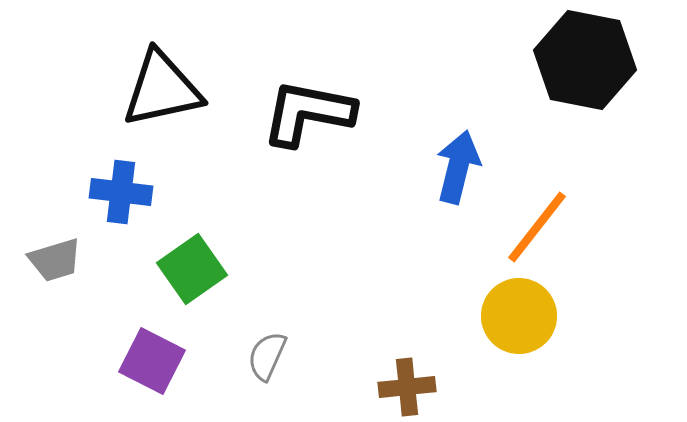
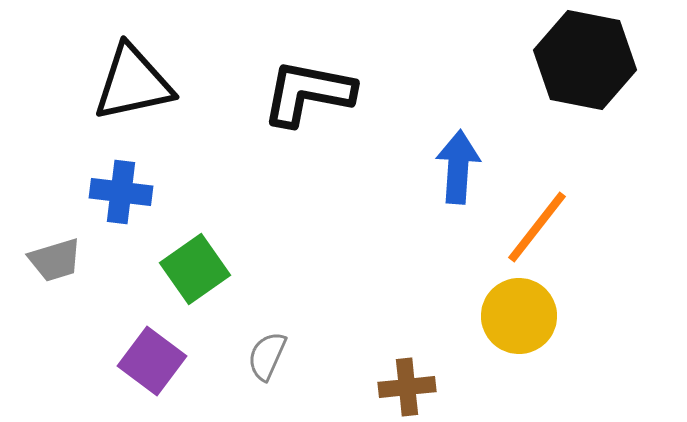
black triangle: moved 29 px left, 6 px up
black L-shape: moved 20 px up
blue arrow: rotated 10 degrees counterclockwise
green square: moved 3 px right
purple square: rotated 10 degrees clockwise
